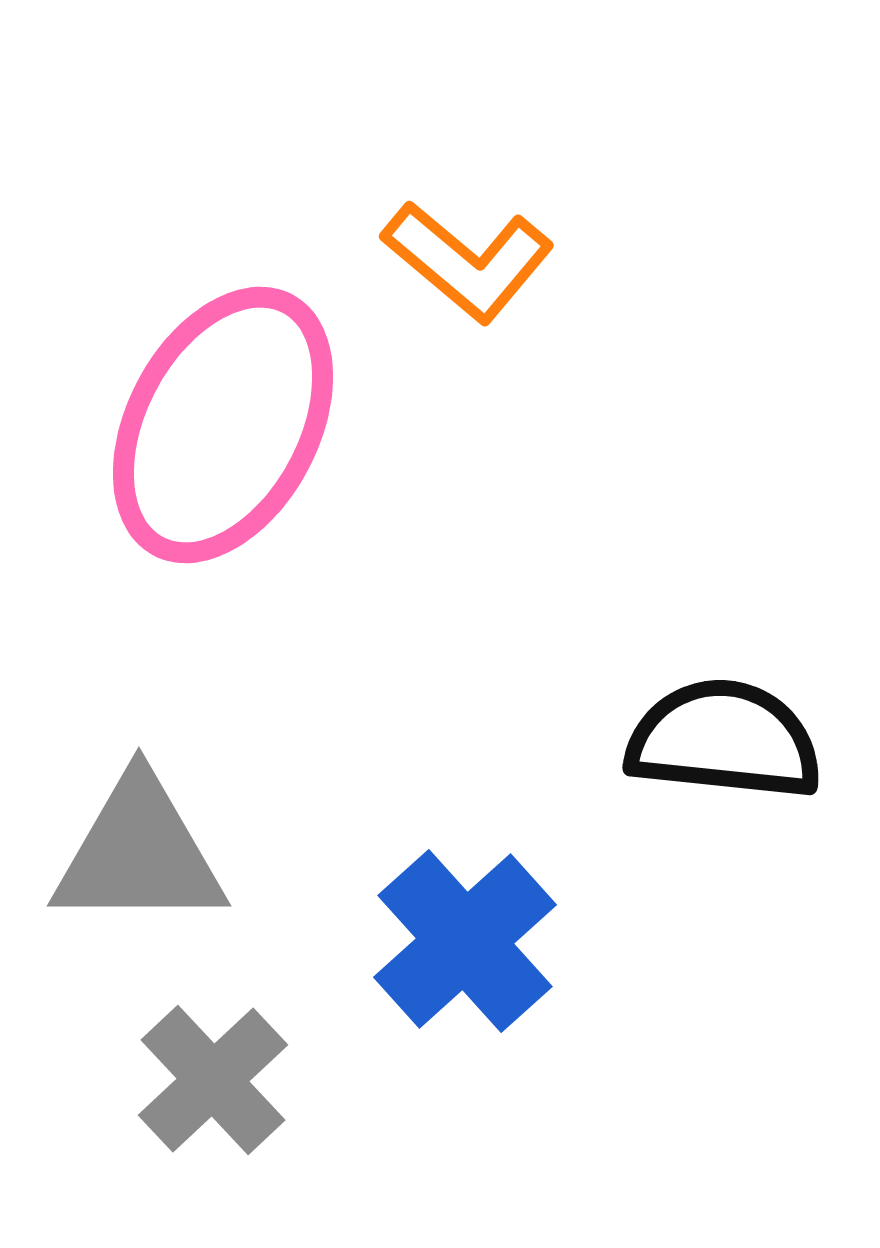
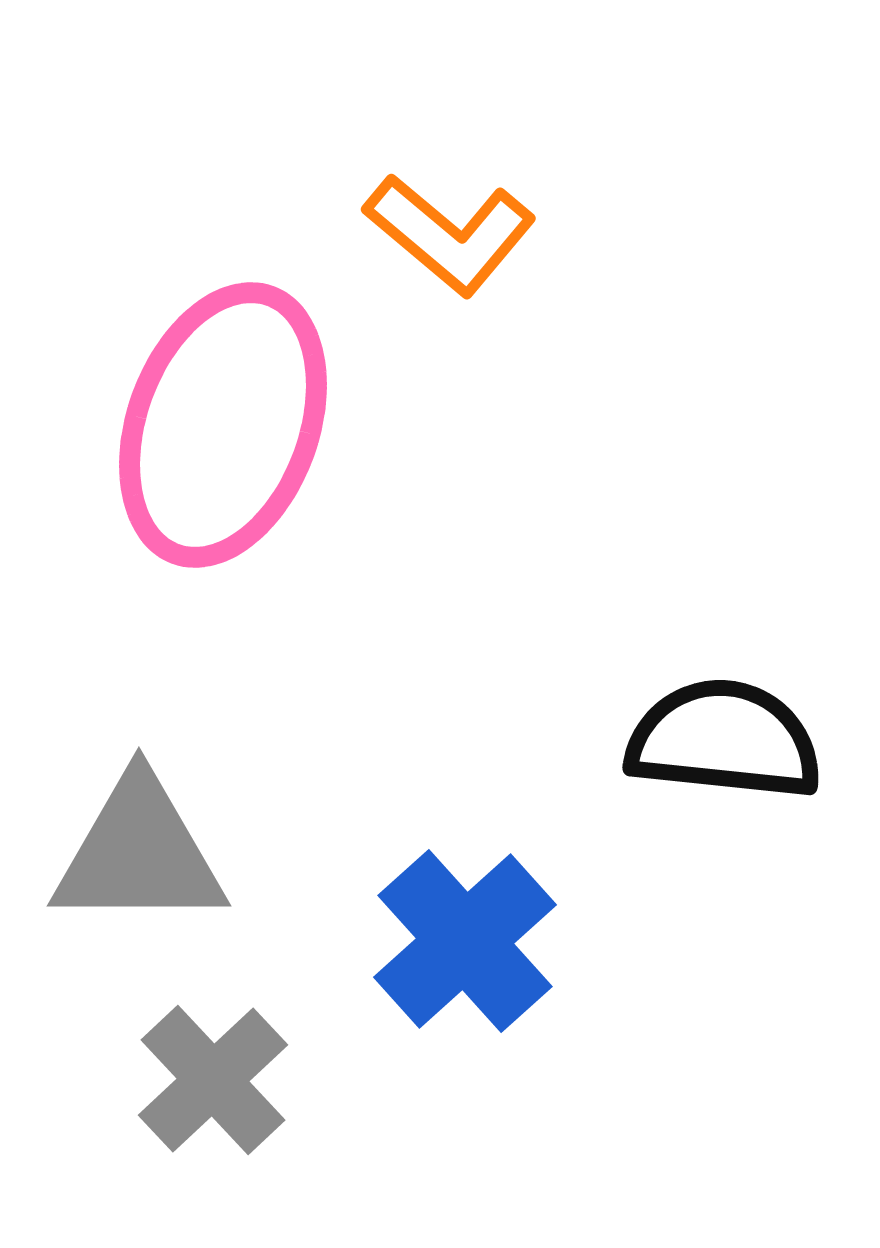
orange L-shape: moved 18 px left, 27 px up
pink ellipse: rotated 8 degrees counterclockwise
